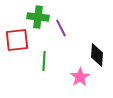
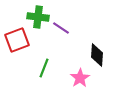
purple line: rotated 30 degrees counterclockwise
red square: rotated 15 degrees counterclockwise
green line: moved 7 px down; rotated 18 degrees clockwise
pink star: moved 1 px down
